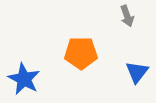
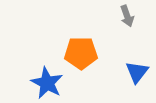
blue star: moved 23 px right, 4 px down
